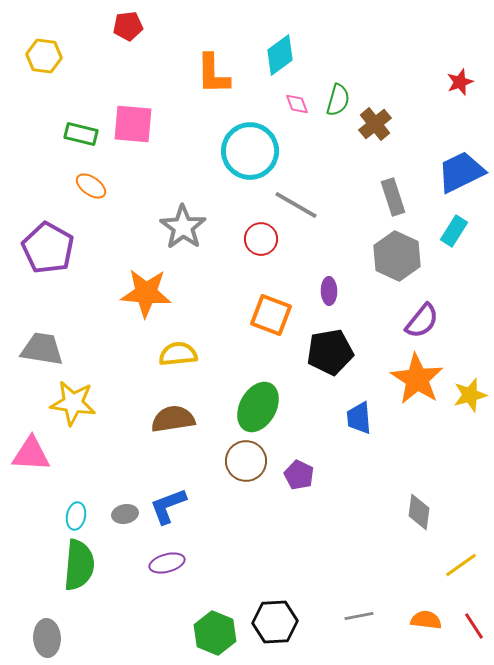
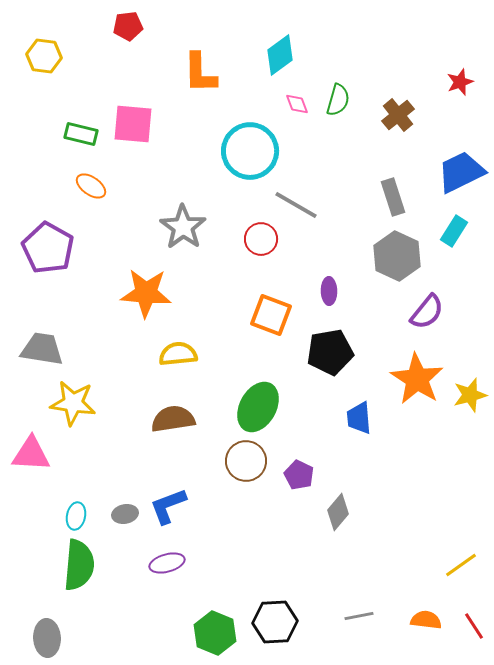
orange L-shape at (213, 74): moved 13 px left, 1 px up
brown cross at (375, 124): moved 23 px right, 9 px up
purple semicircle at (422, 321): moved 5 px right, 9 px up
gray diamond at (419, 512): moved 81 px left; rotated 33 degrees clockwise
